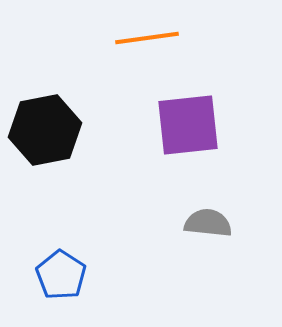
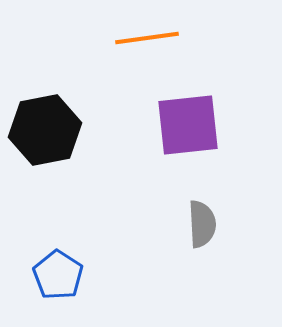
gray semicircle: moved 6 px left, 1 px down; rotated 81 degrees clockwise
blue pentagon: moved 3 px left
